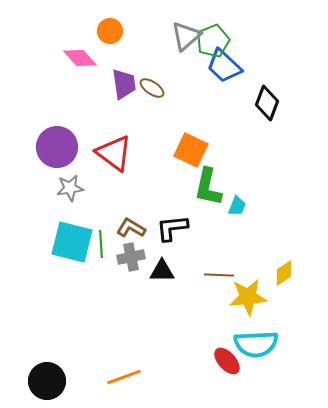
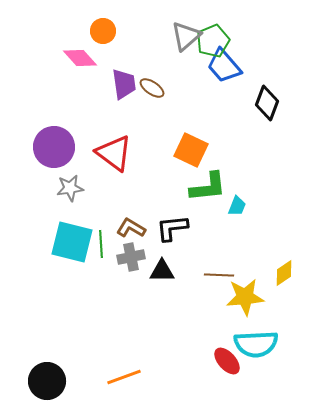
orange circle: moved 7 px left
blue trapezoid: rotated 6 degrees clockwise
purple circle: moved 3 px left
green L-shape: rotated 108 degrees counterclockwise
yellow star: moved 3 px left
